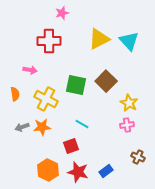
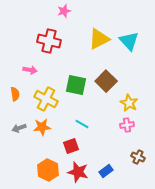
pink star: moved 2 px right, 2 px up
red cross: rotated 15 degrees clockwise
gray arrow: moved 3 px left, 1 px down
